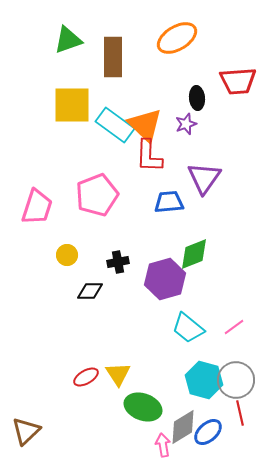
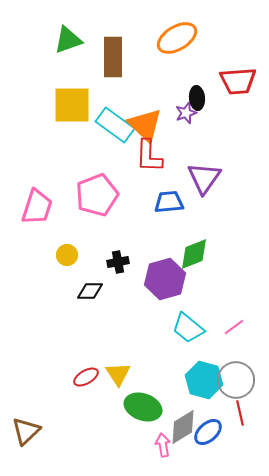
purple star: moved 11 px up
